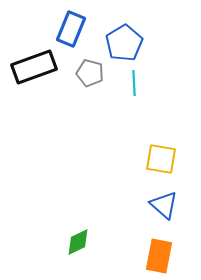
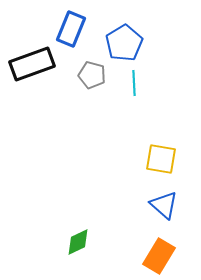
black rectangle: moved 2 px left, 3 px up
gray pentagon: moved 2 px right, 2 px down
orange rectangle: rotated 20 degrees clockwise
